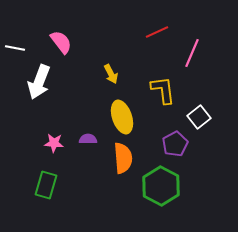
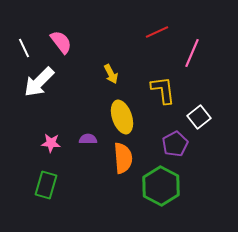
white line: moved 9 px right; rotated 54 degrees clockwise
white arrow: rotated 24 degrees clockwise
pink star: moved 3 px left
